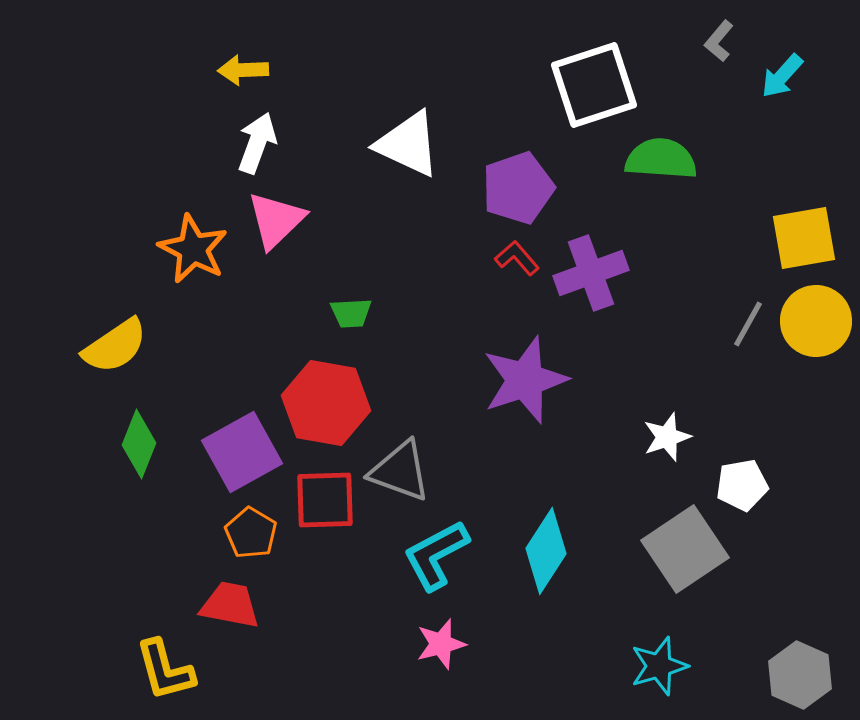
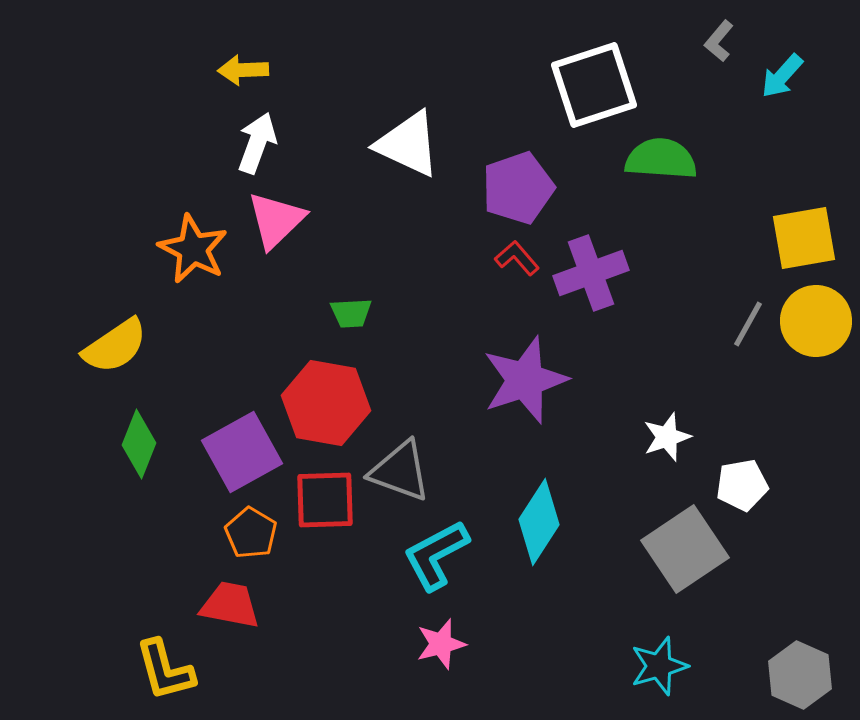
cyan diamond: moved 7 px left, 29 px up
